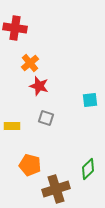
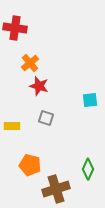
green diamond: rotated 20 degrees counterclockwise
